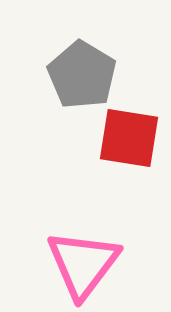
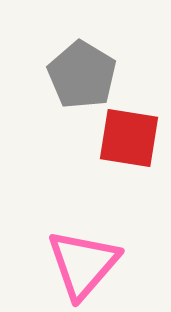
pink triangle: rotated 4 degrees clockwise
